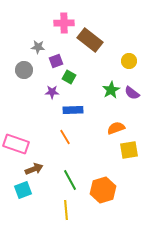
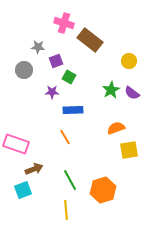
pink cross: rotated 18 degrees clockwise
